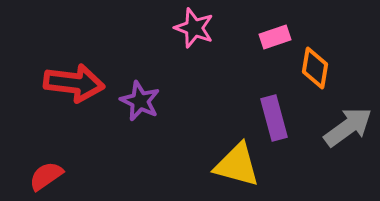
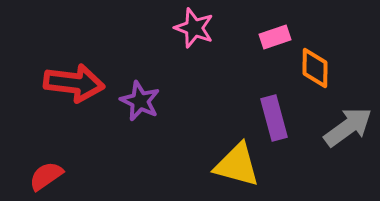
orange diamond: rotated 9 degrees counterclockwise
